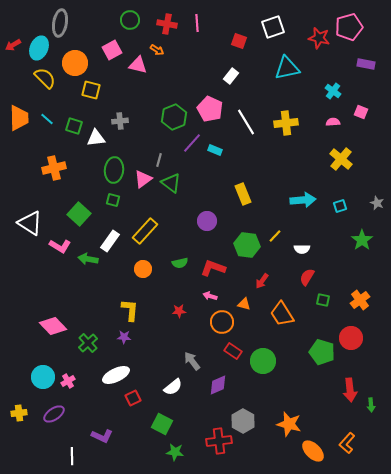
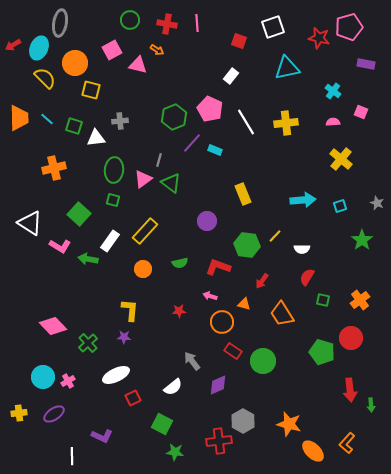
red L-shape at (213, 268): moved 5 px right, 1 px up
